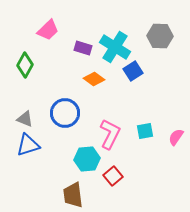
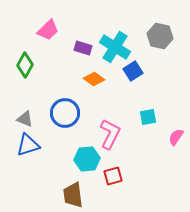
gray hexagon: rotated 10 degrees clockwise
cyan square: moved 3 px right, 14 px up
red square: rotated 24 degrees clockwise
